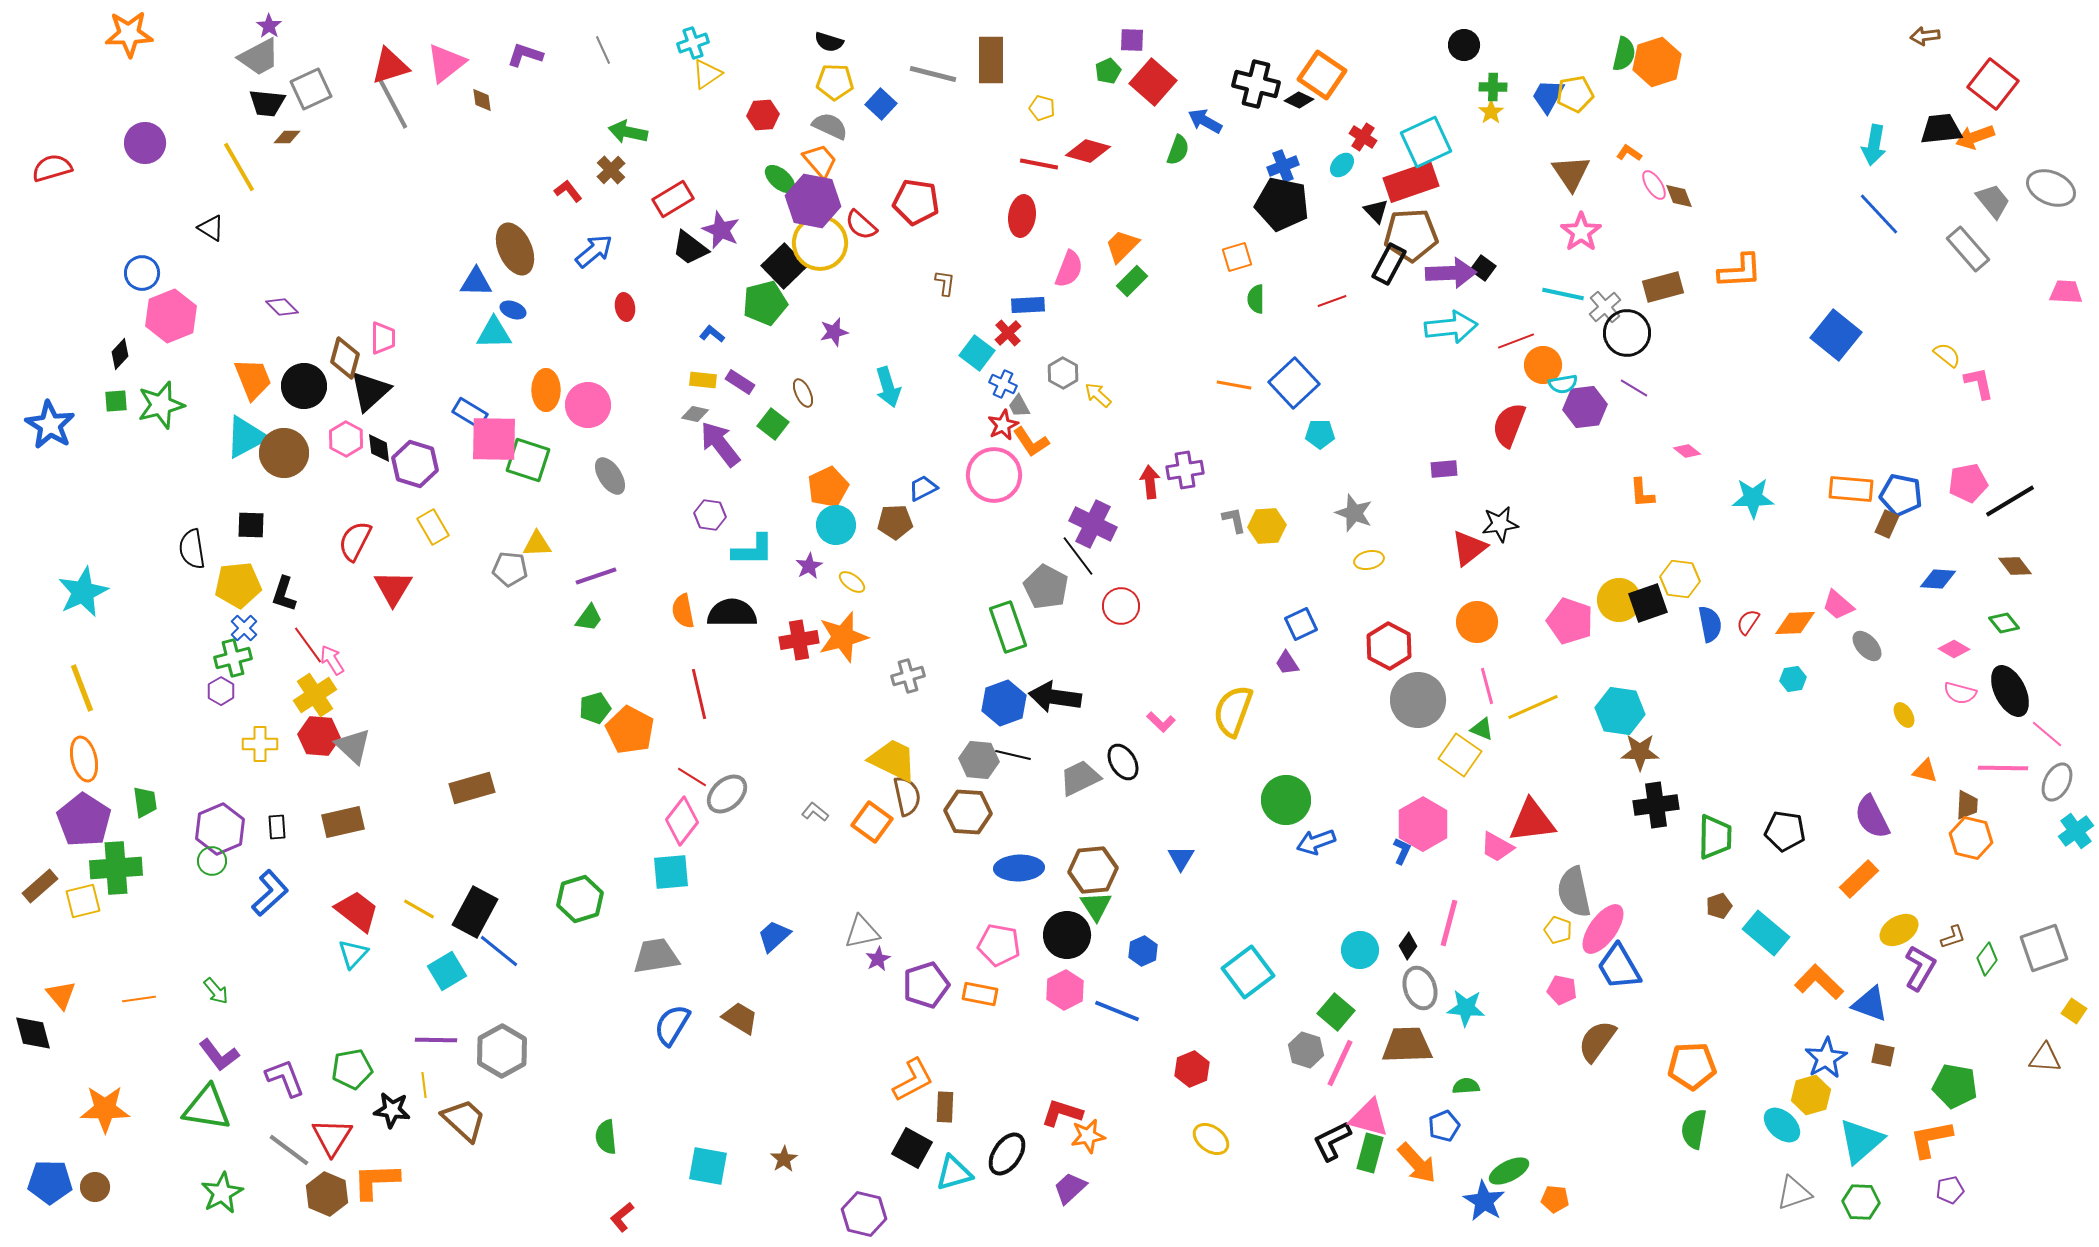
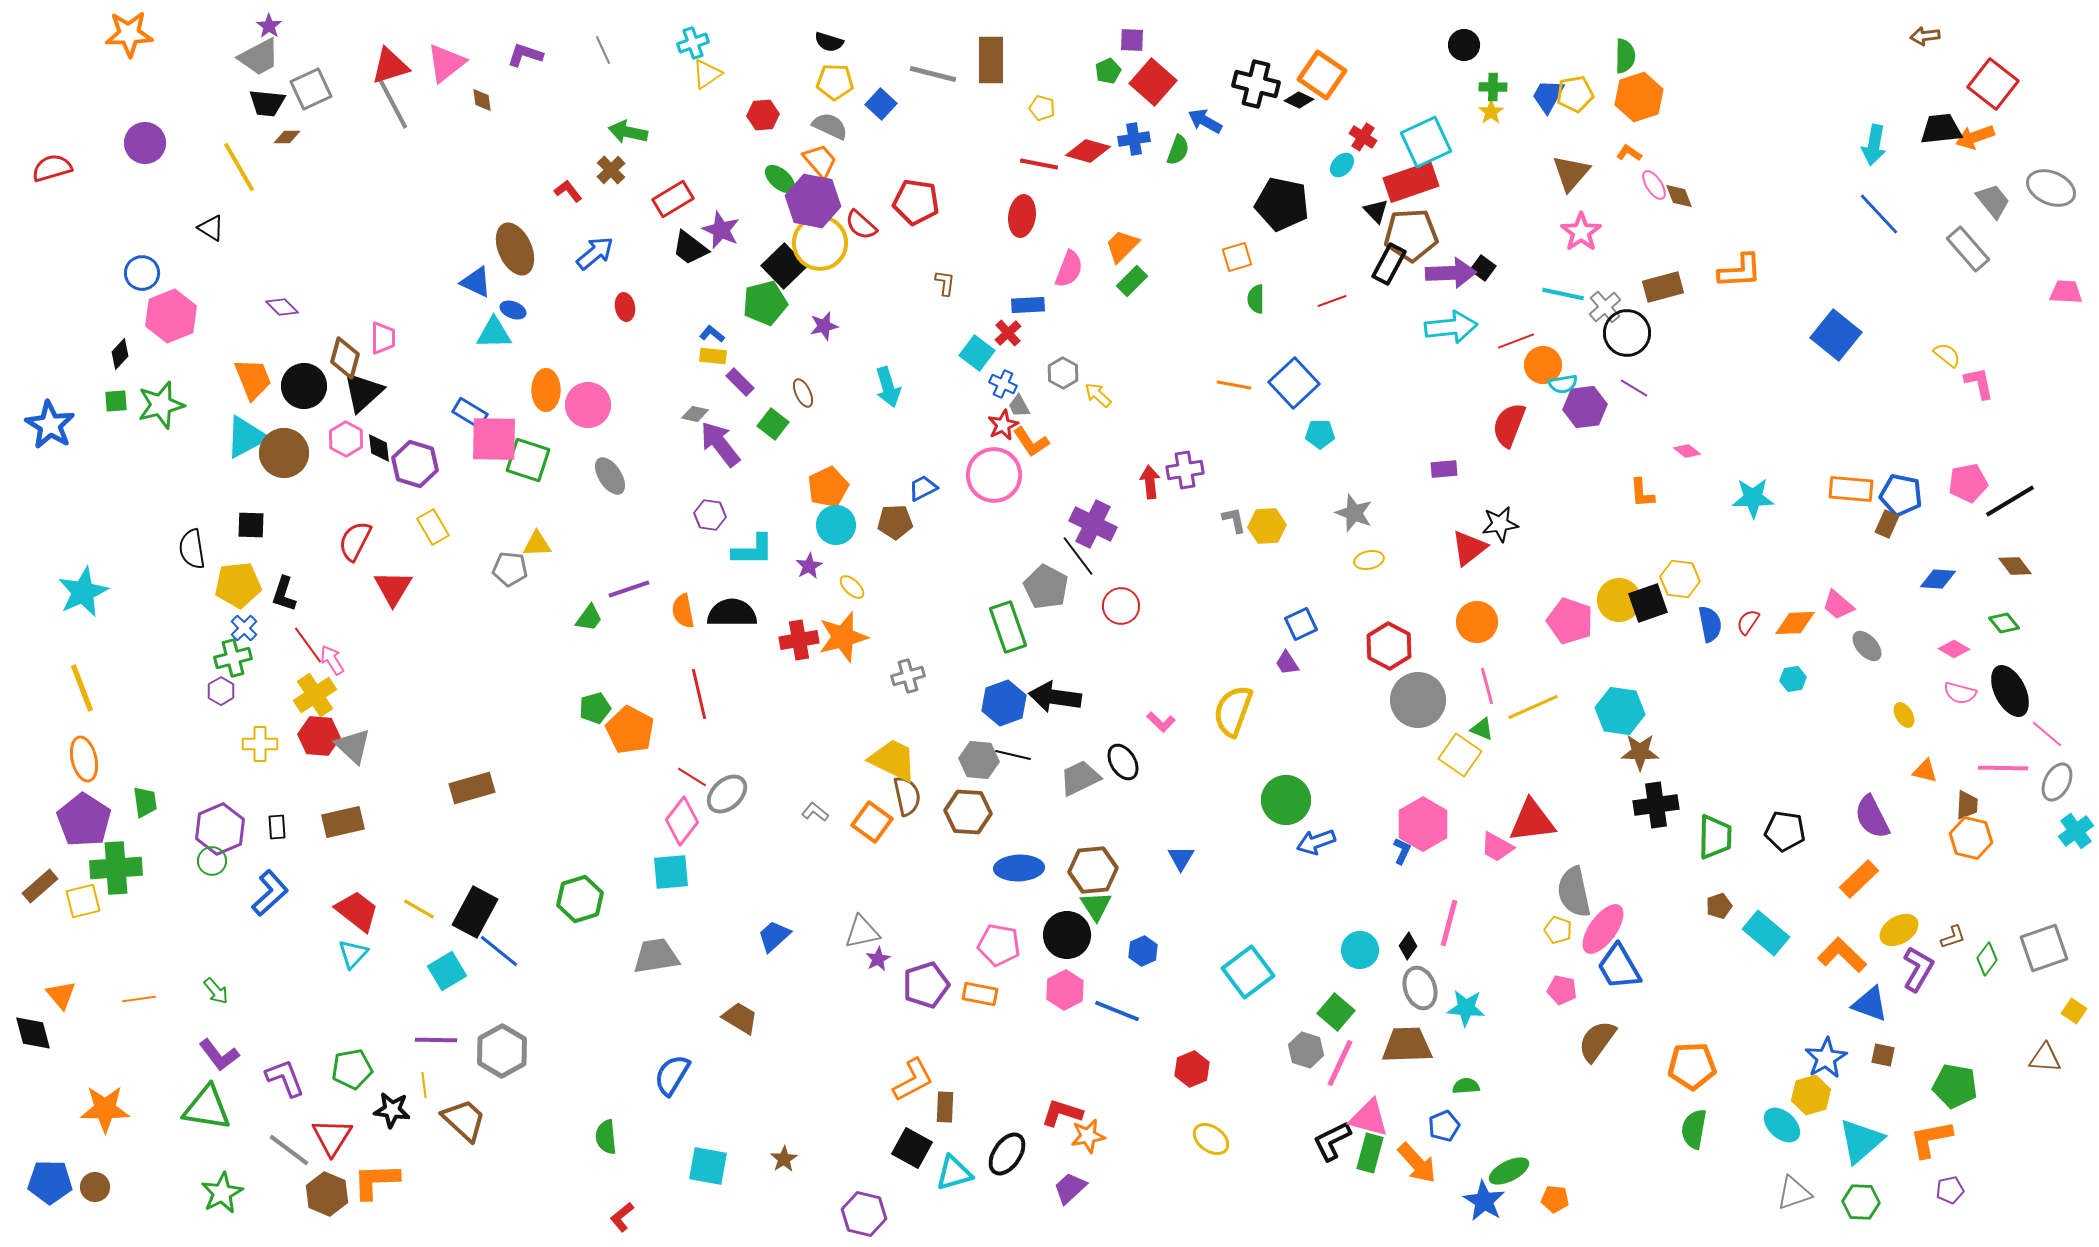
green semicircle at (1624, 54): moved 1 px right, 2 px down; rotated 12 degrees counterclockwise
orange hexagon at (1657, 62): moved 18 px left, 35 px down
blue cross at (1283, 166): moved 149 px left, 27 px up; rotated 12 degrees clockwise
brown triangle at (1571, 173): rotated 15 degrees clockwise
blue arrow at (594, 251): moved 1 px right, 2 px down
blue triangle at (476, 282): rotated 24 degrees clockwise
purple star at (834, 332): moved 10 px left, 6 px up
yellow rectangle at (703, 380): moved 10 px right, 24 px up
purple rectangle at (740, 382): rotated 12 degrees clockwise
black triangle at (370, 391): moved 7 px left, 1 px down
purple line at (596, 576): moved 33 px right, 13 px down
yellow ellipse at (852, 582): moved 5 px down; rotated 8 degrees clockwise
purple L-shape at (1920, 968): moved 2 px left, 1 px down
orange L-shape at (1819, 982): moved 23 px right, 27 px up
blue semicircle at (672, 1025): moved 50 px down
